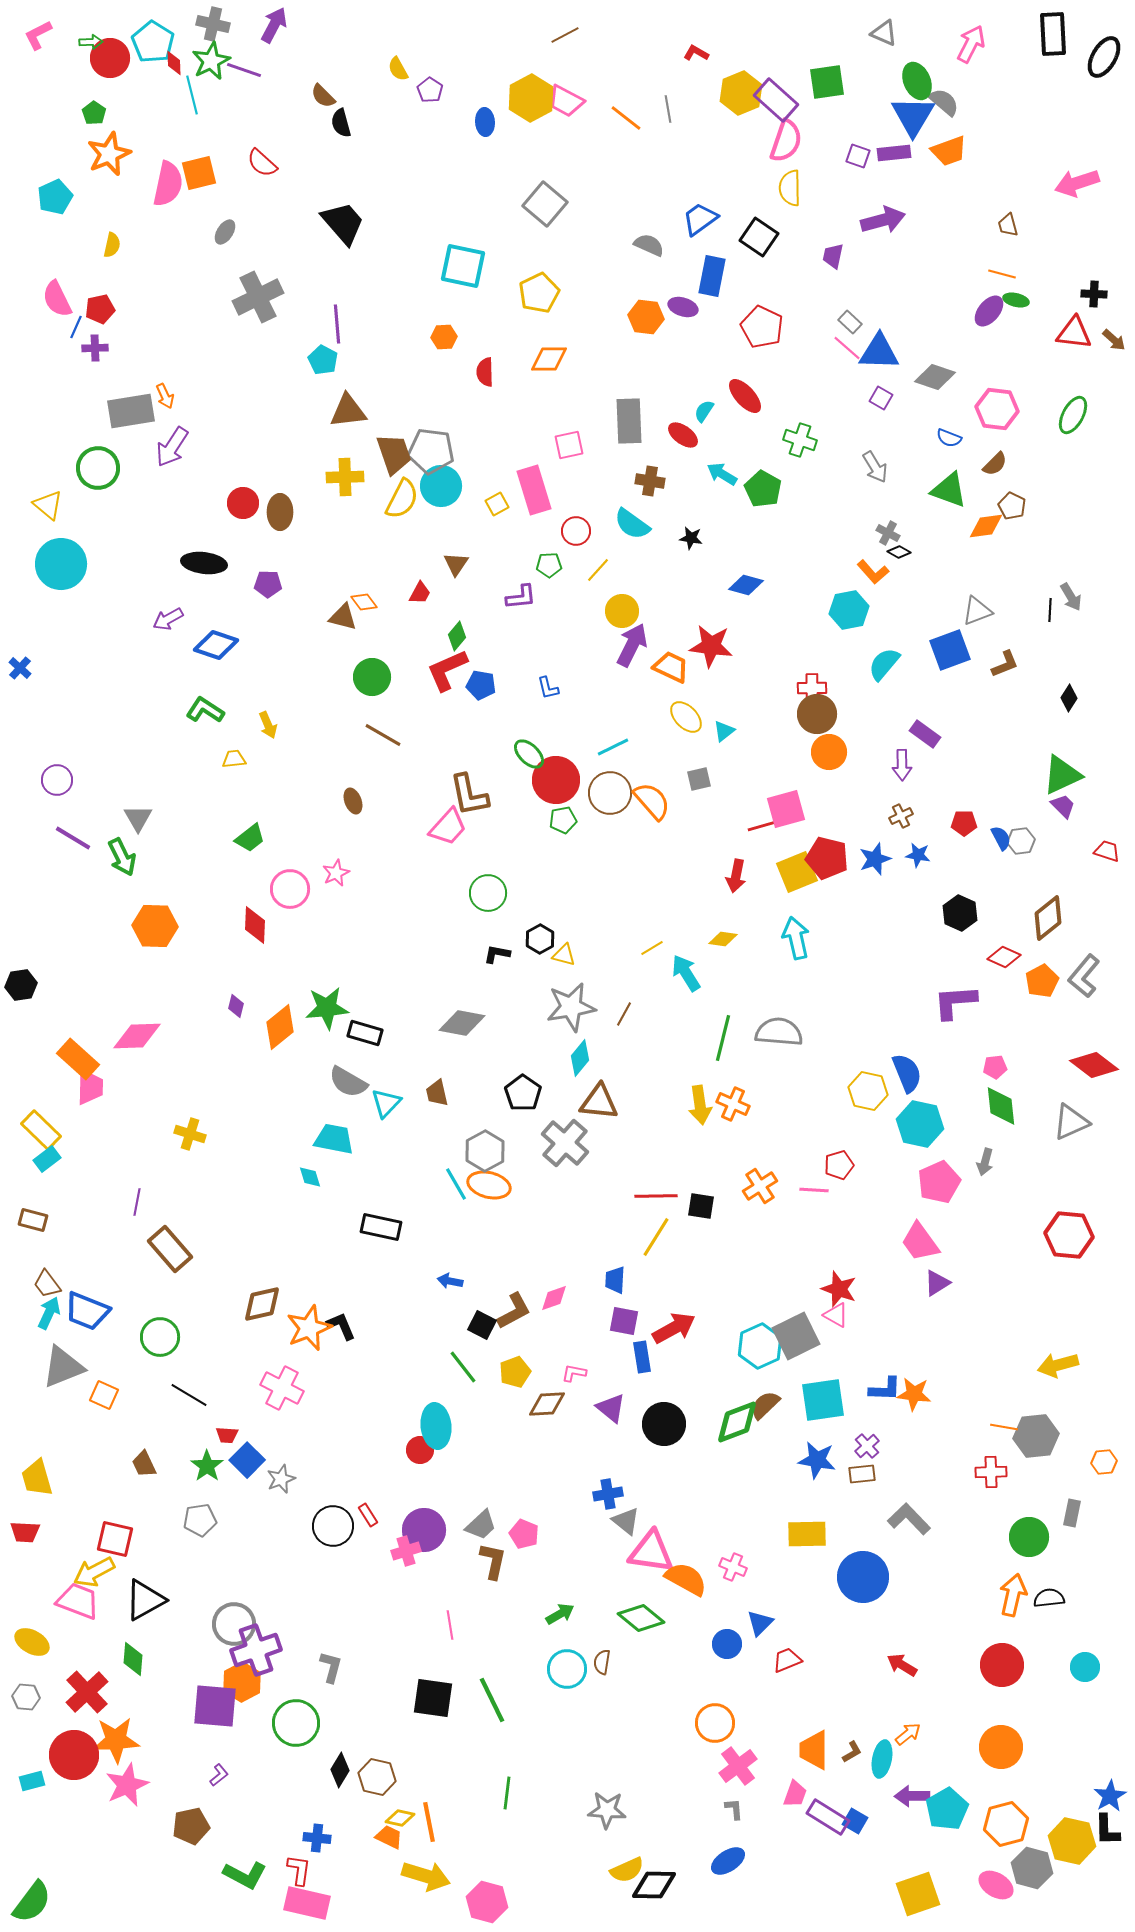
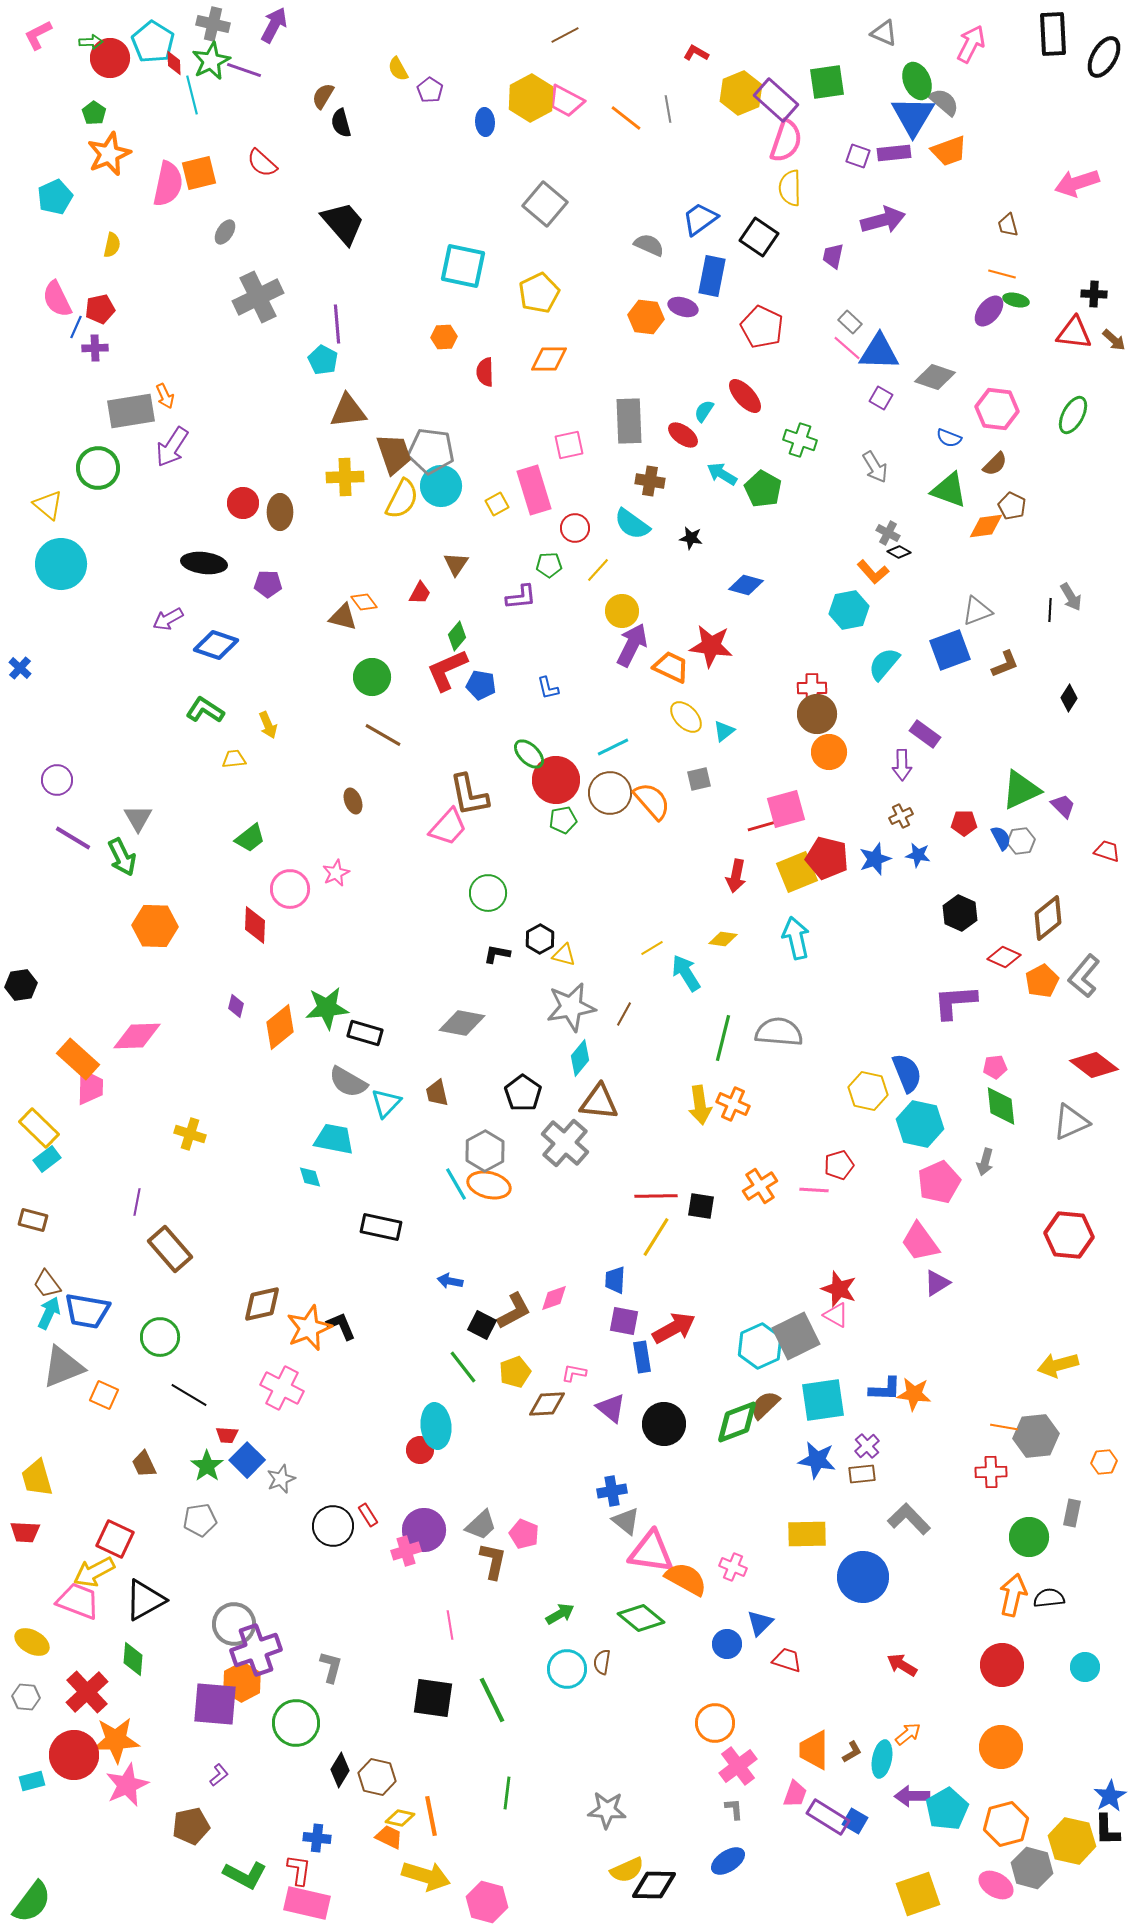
brown semicircle at (323, 96): rotated 76 degrees clockwise
red circle at (576, 531): moved 1 px left, 3 px up
green triangle at (1062, 775): moved 41 px left, 15 px down
yellow rectangle at (41, 1130): moved 2 px left, 2 px up
blue trapezoid at (87, 1311): rotated 12 degrees counterclockwise
blue cross at (608, 1494): moved 4 px right, 3 px up
red square at (115, 1539): rotated 12 degrees clockwise
red trapezoid at (787, 1660): rotated 40 degrees clockwise
purple square at (215, 1706): moved 2 px up
orange line at (429, 1822): moved 2 px right, 6 px up
